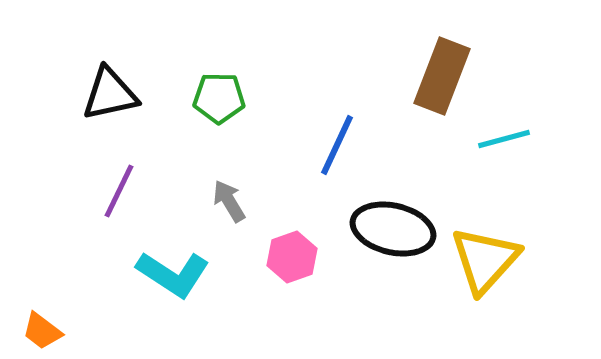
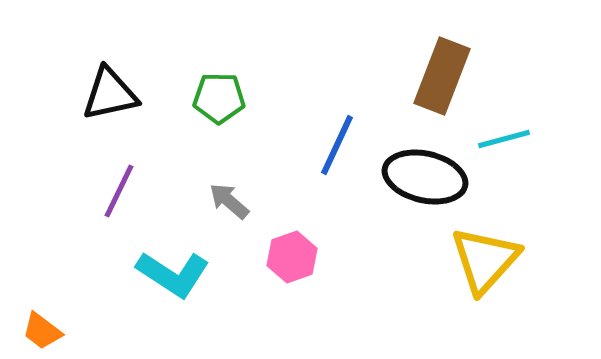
gray arrow: rotated 18 degrees counterclockwise
black ellipse: moved 32 px right, 52 px up
